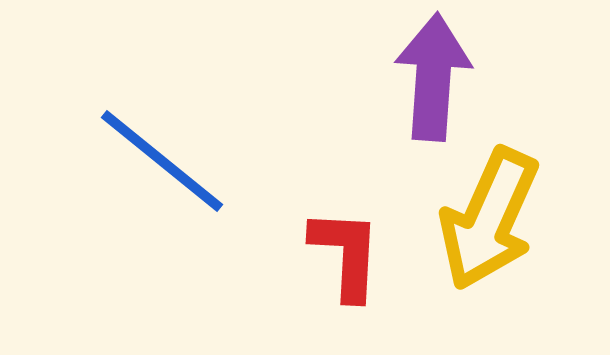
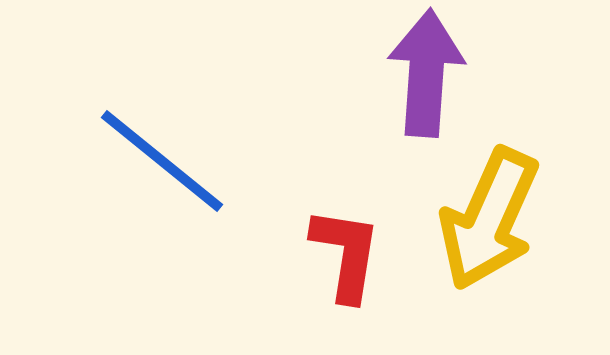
purple arrow: moved 7 px left, 4 px up
red L-shape: rotated 6 degrees clockwise
